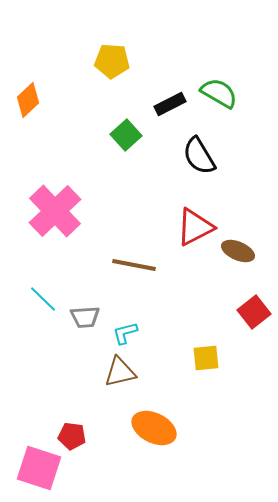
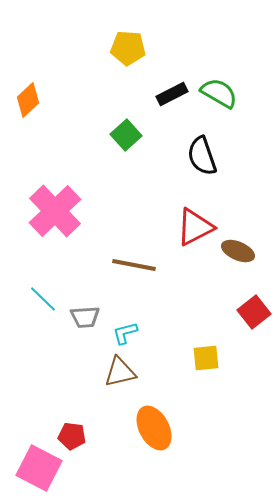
yellow pentagon: moved 16 px right, 13 px up
black rectangle: moved 2 px right, 10 px up
black semicircle: moved 3 px right; rotated 12 degrees clockwise
orange ellipse: rotated 36 degrees clockwise
pink square: rotated 9 degrees clockwise
